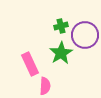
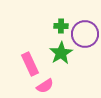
green cross: rotated 16 degrees clockwise
purple circle: moved 1 px up
pink semicircle: rotated 54 degrees clockwise
